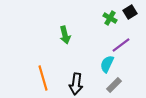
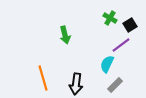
black square: moved 13 px down
gray rectangle: moved 1 px right
